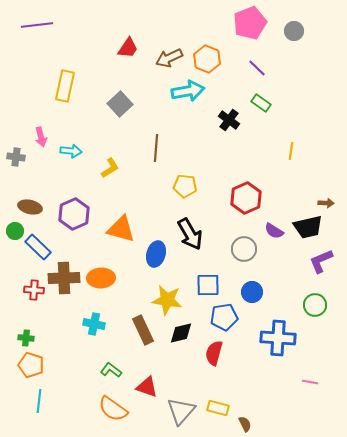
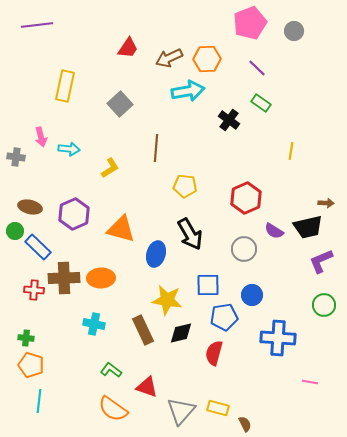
orange hexagon at (207, 59): rotated 24 degrees counterclockwise
cyan arrow at (71, 151): moved 2 px left, 2 px up
blue circle at (252, 292): moved 3 px down
green circle at (315, 305): moved 9 px right
